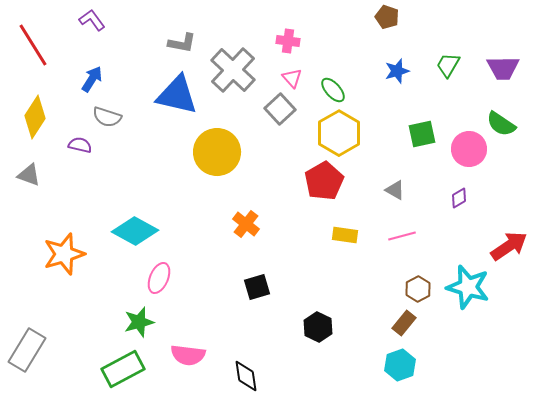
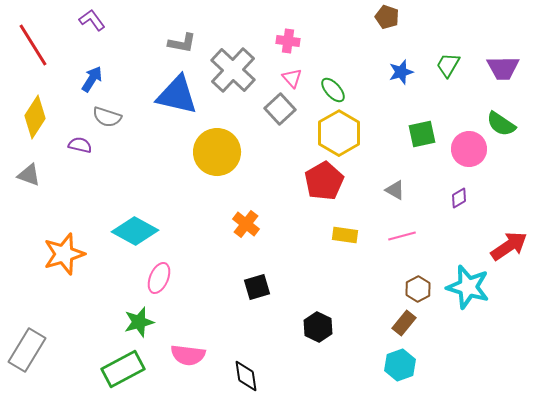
blue star at (397, 71): moved 4 px right, 1 px down
